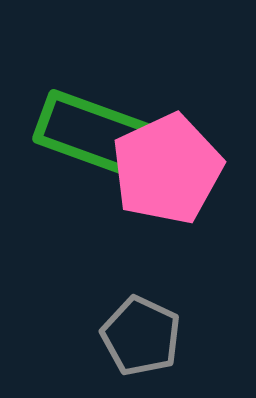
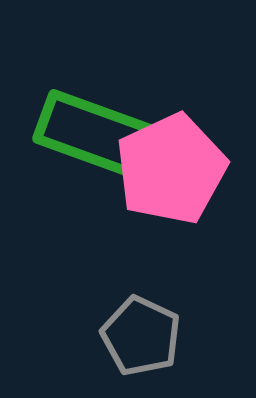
pink pentagon: moved 4 px right
